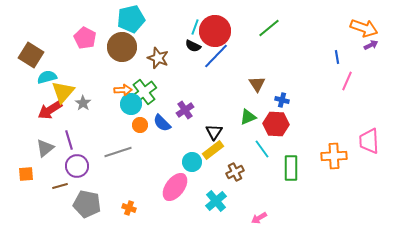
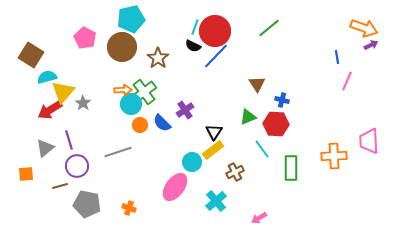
brown star at (158, 58): rotated 15 degrees clockwise
